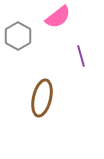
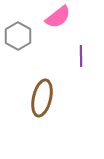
purple line: rotated 15 degrees clockwise
